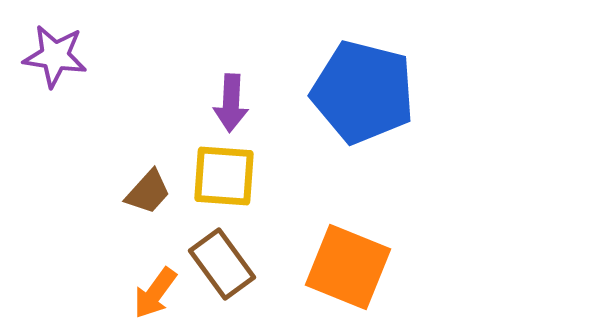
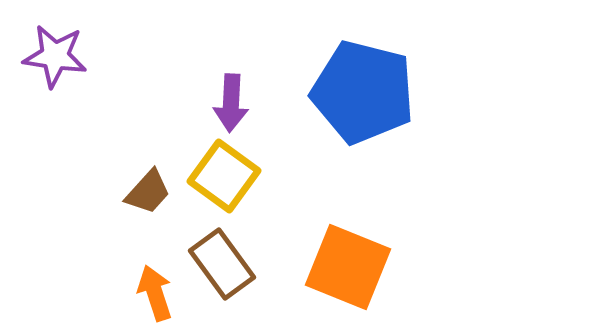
yellow square: rotated 32 degrees clockwise
orange arrow: rotated 126 degrees clockwise
